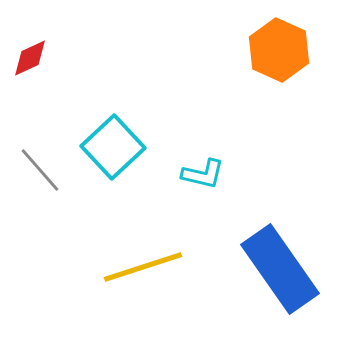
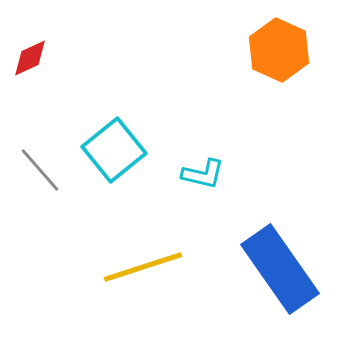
cyan square: moved 1 px right, 3 px down; rotated 4 degrees clockwise
